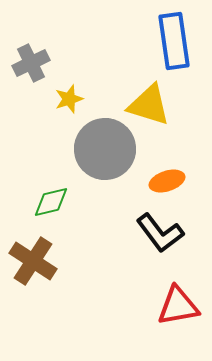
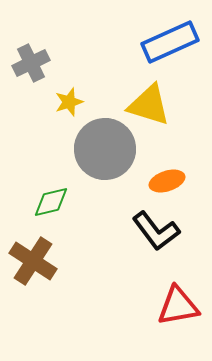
blue rectangle: moved 4 px left, 1 px down; rotated 74 degrees clockwise
yellow star: moved 3 px down
black L-shape: moved 4 px left, 2 px up
